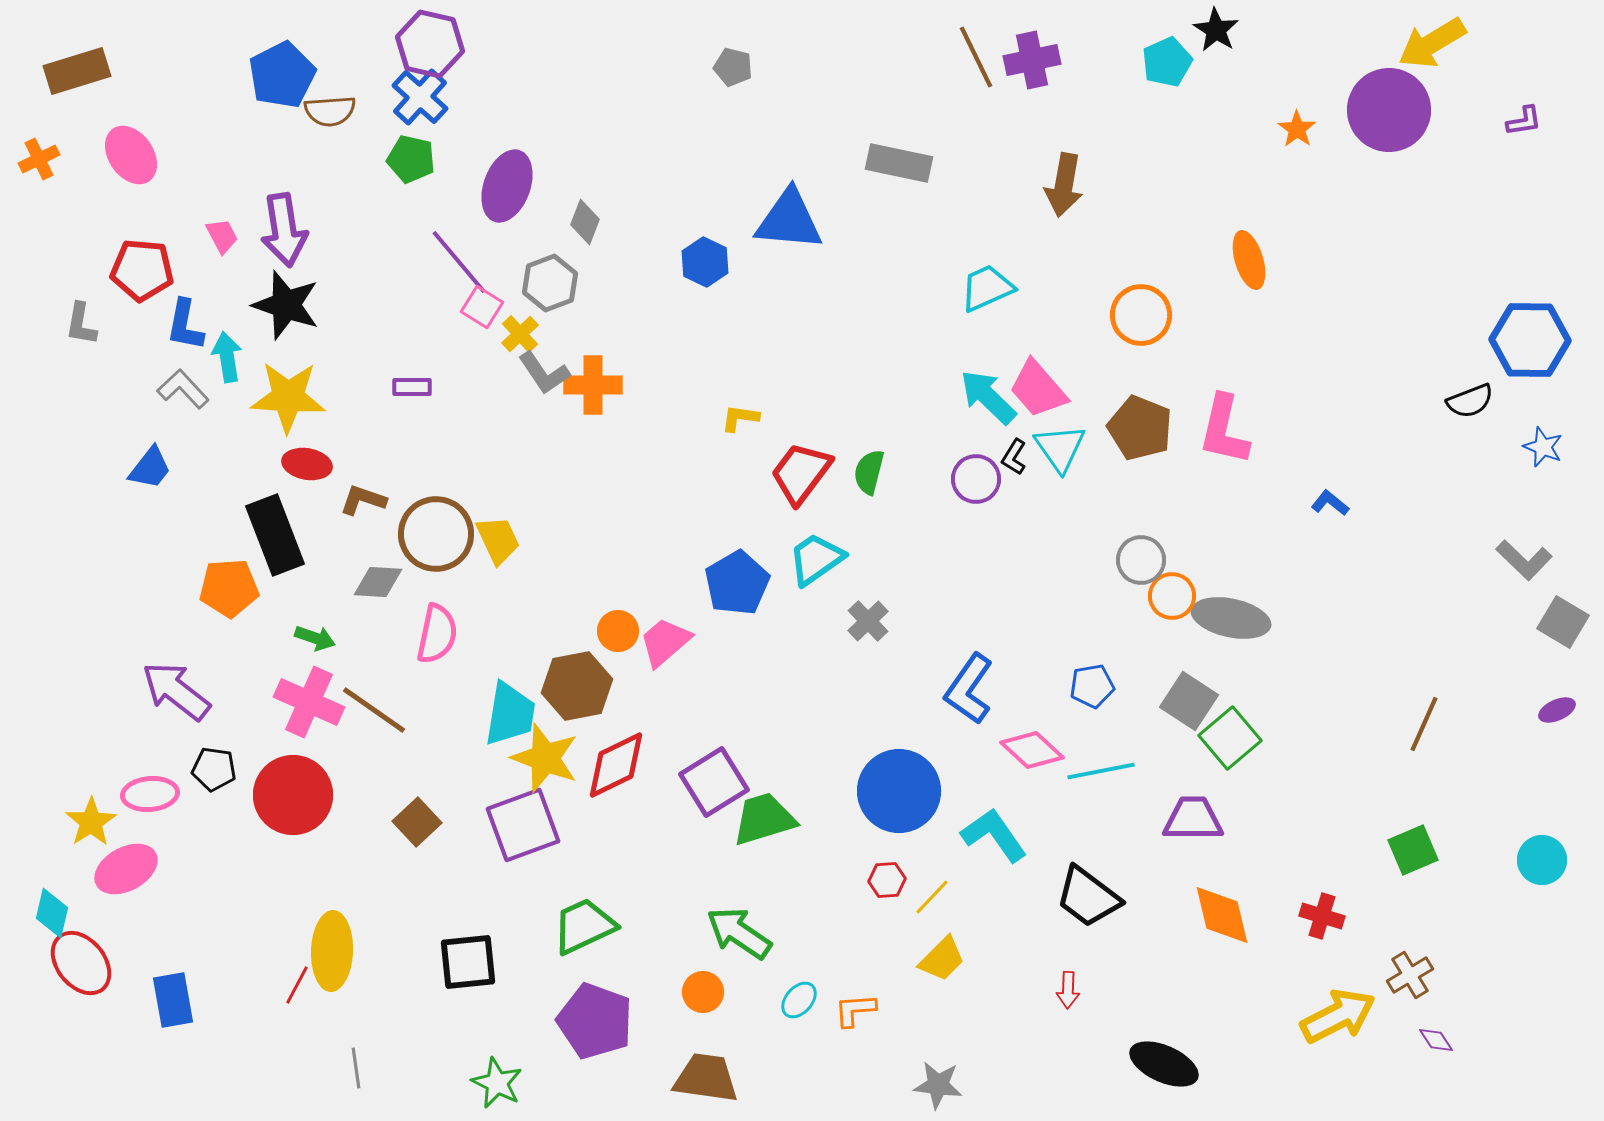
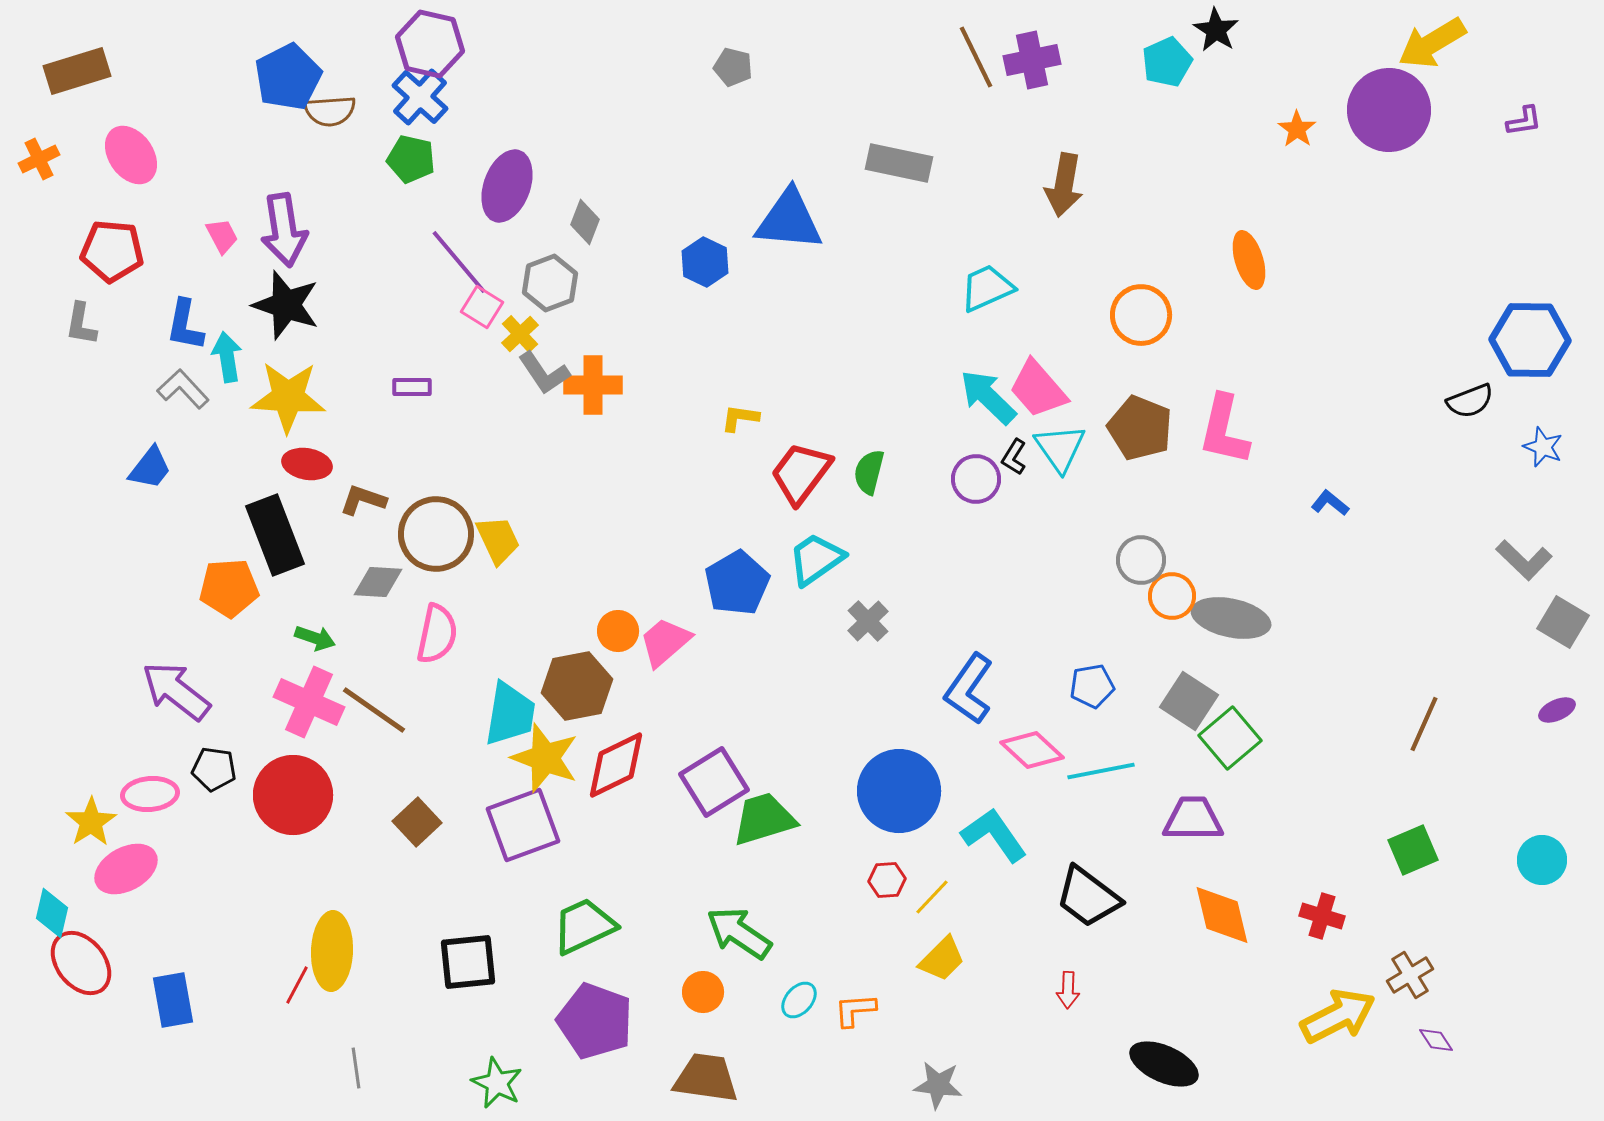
blue pentagon at (282, 75): moved 6 px right, 2 px down
red pentagon at (142, 270): moved 30 px left, 19 px up
